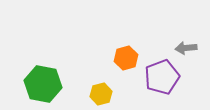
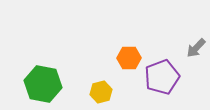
gray arrow: moved 10 px right; rotated 40 degrees counterclockwise
orange hexagon: moved 3 px right; rotated 15 degrees clockwise
yellow hexagon: moved 2 px up
